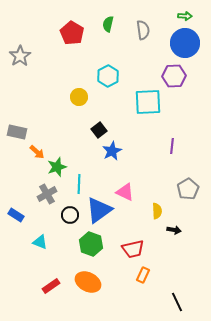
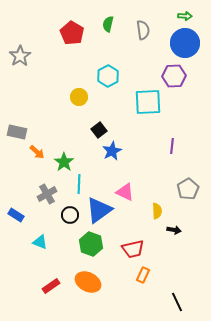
green star: moved 7 px right, 5 px up; rotated 18 degrees counterclockwise
